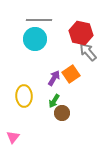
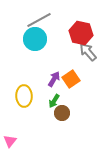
gray line: rotated 30 degrees counterclockwise
orange square: moved 5 px down
purple arrow: moved 1 px down
pink triangle: moved 3 px left, 4 px down
